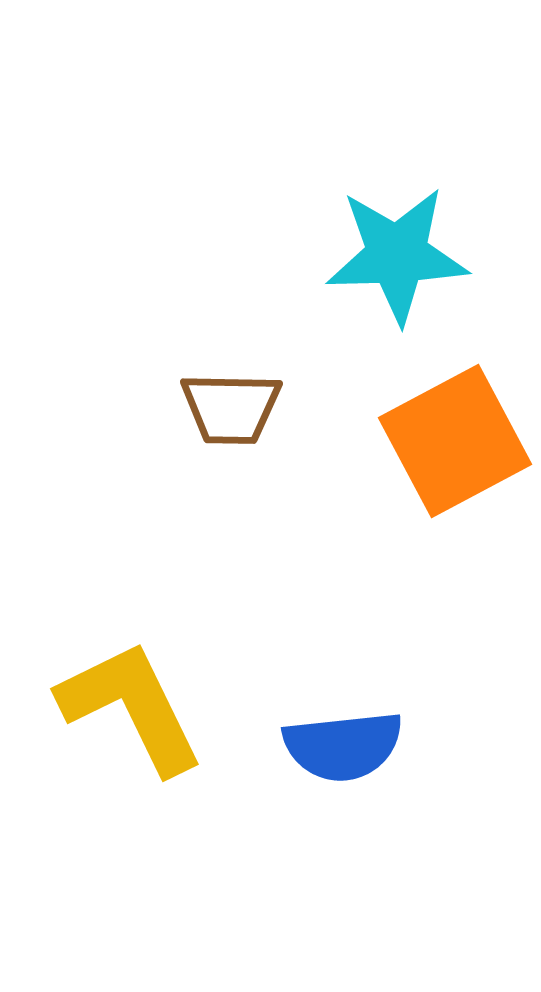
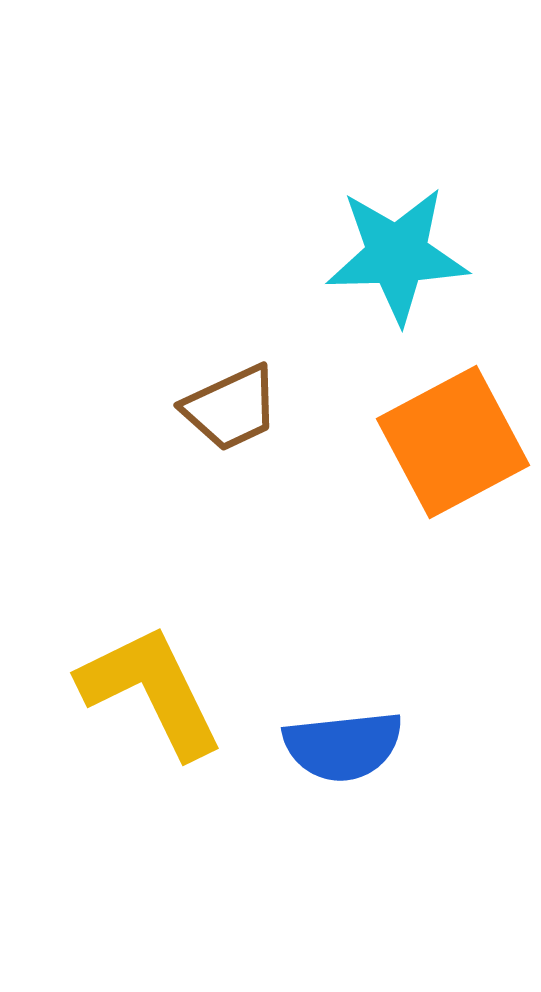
brown trapezoid: rotated 26 degrees counterclockwise
orange square: moved 2 px left, 1 px down
yellow L-shape: moved 20 px right, 16 px up
